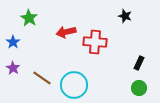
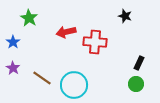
green circle: moved 3 px left, 4 px up
